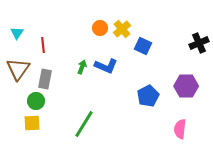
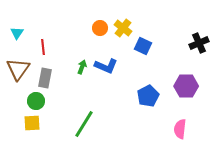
yellow cross: moved 1 px right, 1 px up; rotated 12 degrees counterclockwise
red line: moved 2 px down
gray rectangle: moved 1 px up
